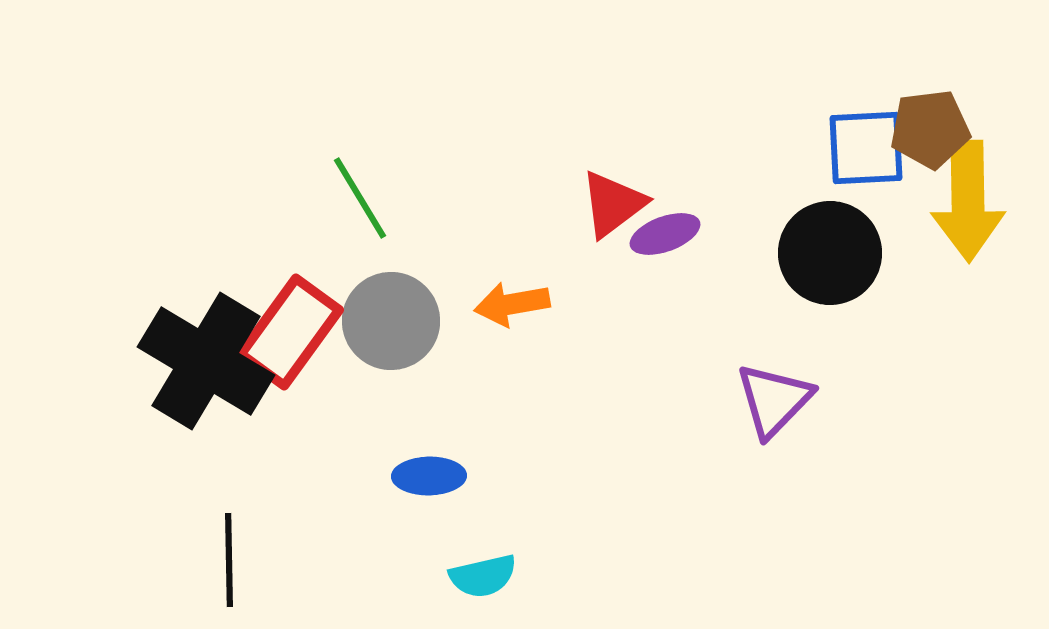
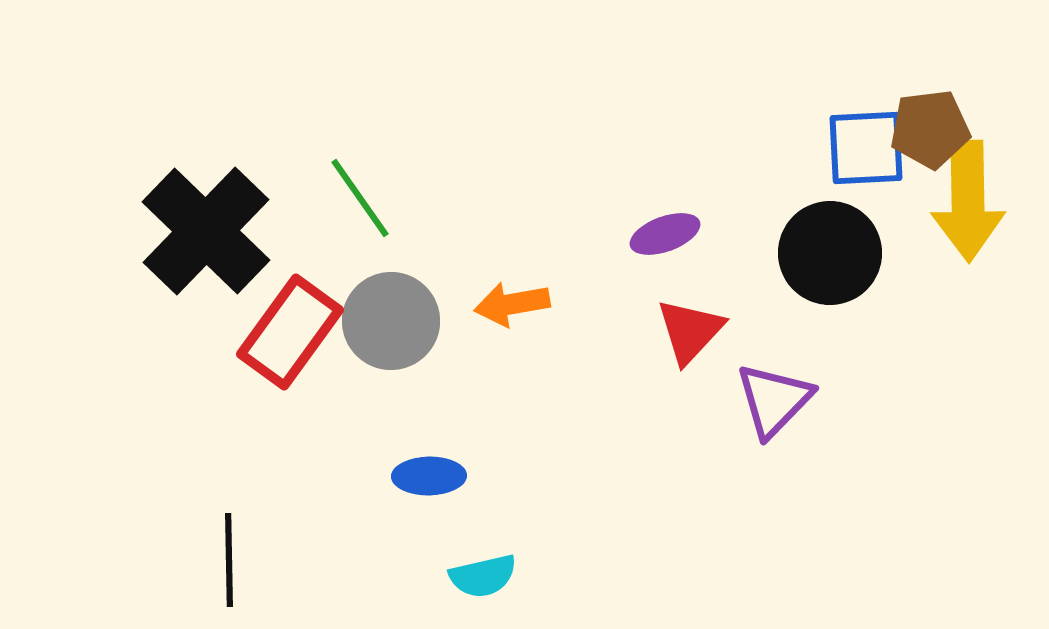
green line: rotated 4 degrees counterclockwise
red triangle: moved 77 px right, 127 px down; rotated 10 degrees counterclockwise
black cross: moved 130 px up; rotated 13 degrees clockwise
